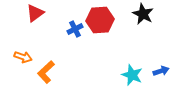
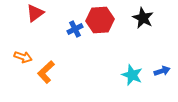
black star: moved 4 px down
blue arrow: moved 1 px right
